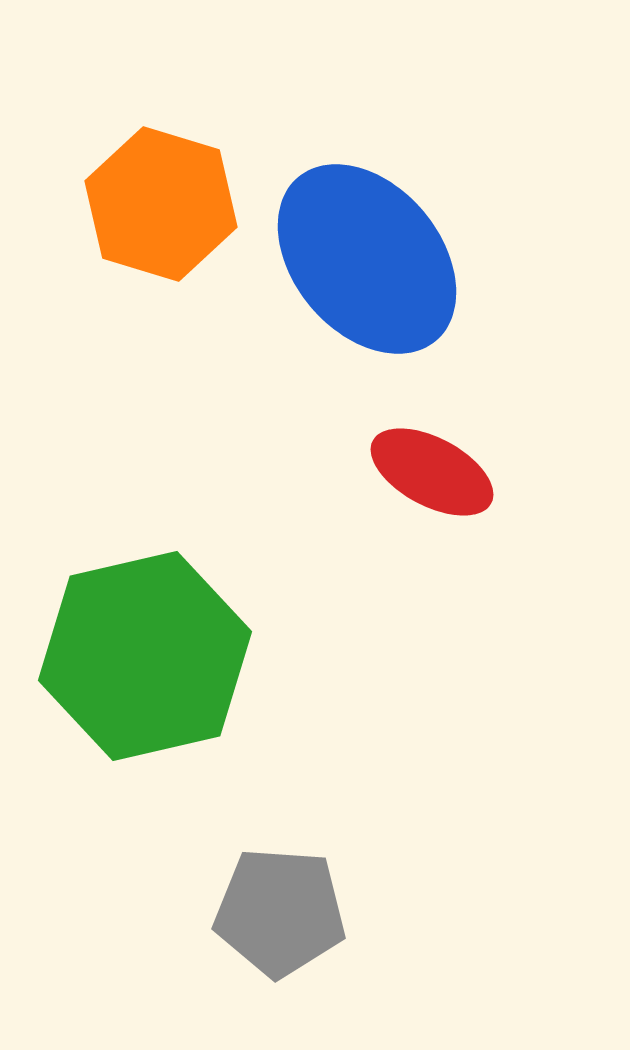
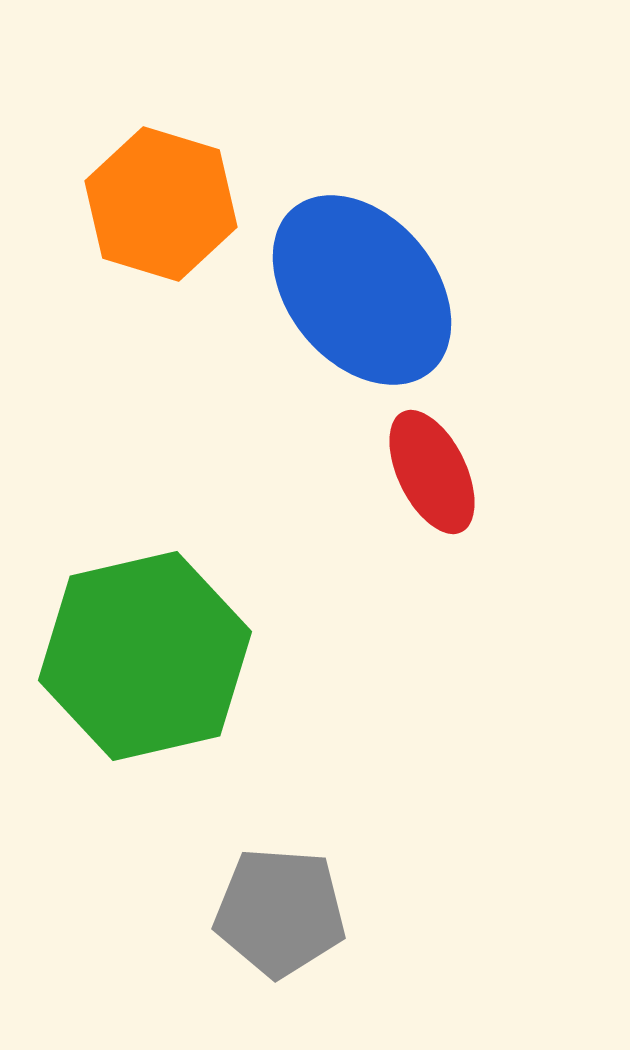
blue ellipse: moved 5 px left, 31 px down
red ellipse: rotated 36 degrees clockwise
